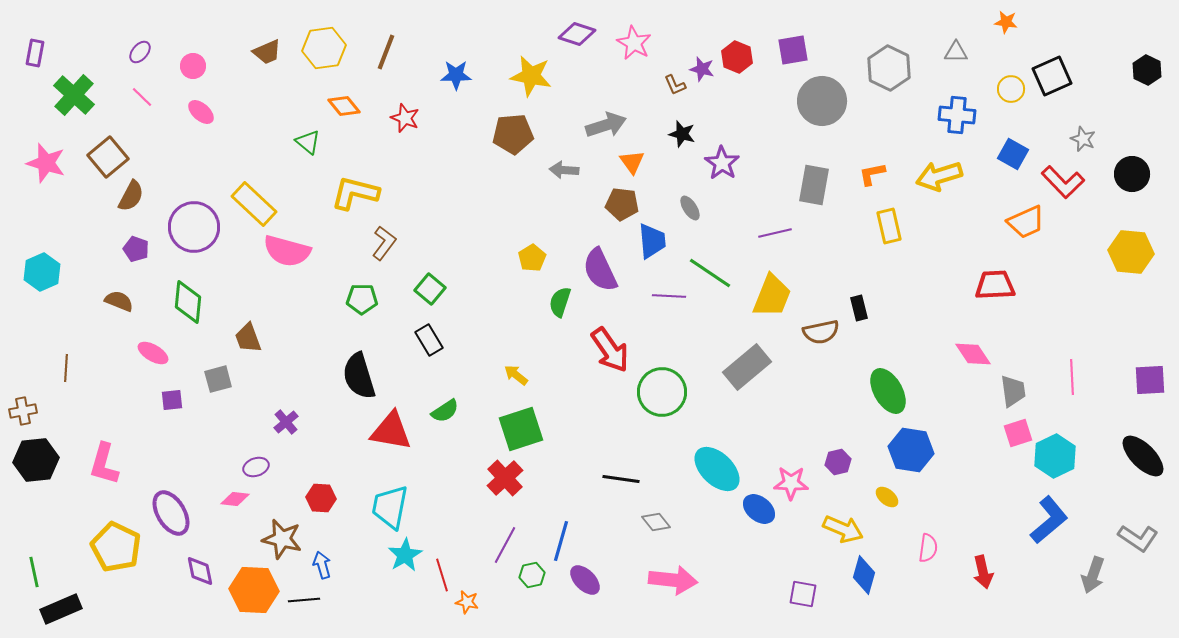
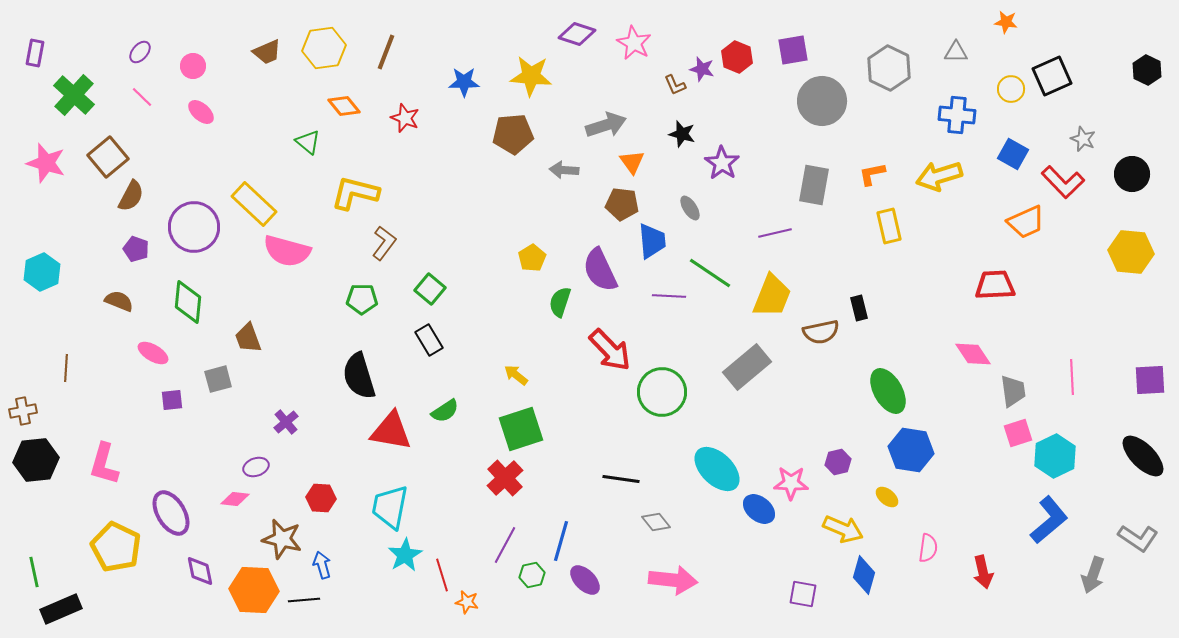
blue star at (456, 75): moved 8 px right, 7 px down
yellow star at (531, 76): rotated 6 degrees counterclockwise
red arrow at (610, 350): rotated 9 degrees counterclockwise
